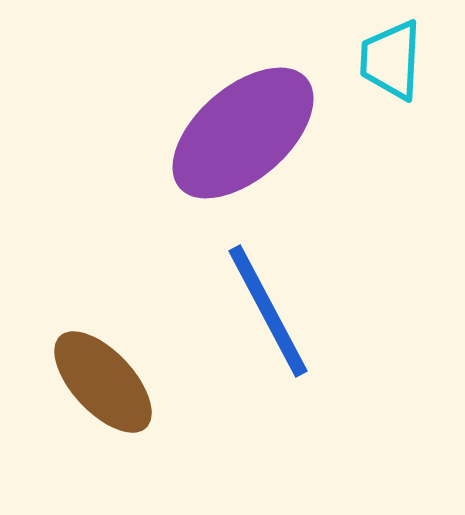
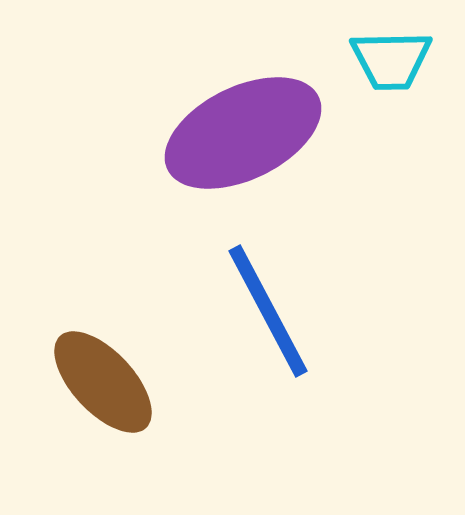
cyan trapezoid: rotated 94 degrees counterclockwise
purple ellipse: rotated 15 degrees clockwise
